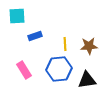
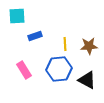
black triangle: rotated 36 degrees clockwise
